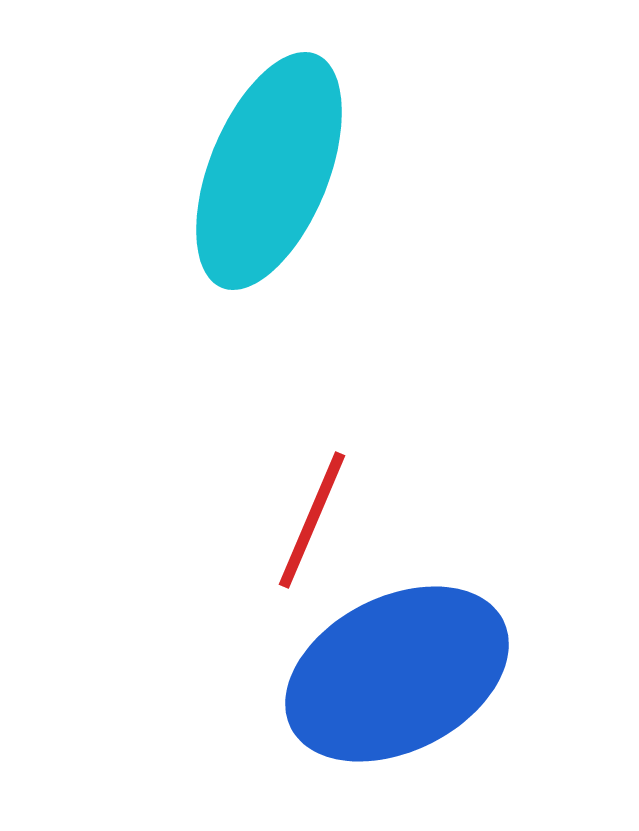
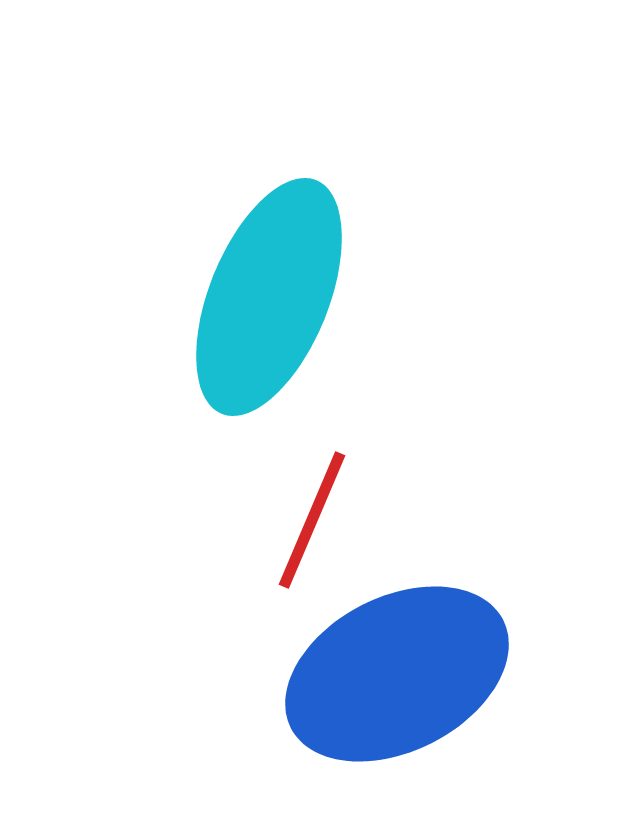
cyan ellipse: moved 126 px down
